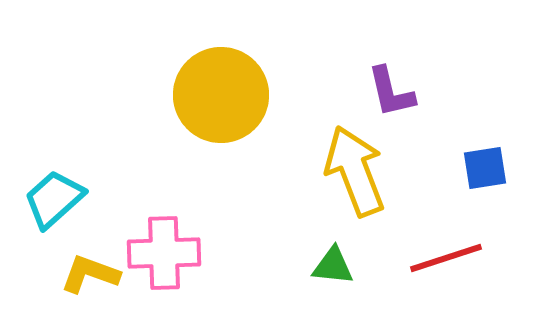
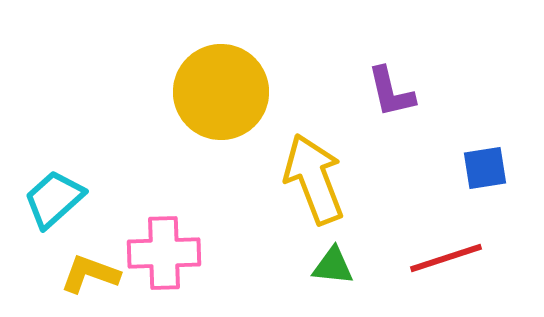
yellow circle: moved 3 px up
yellow arrow: moved 41 px left, 8 px down
